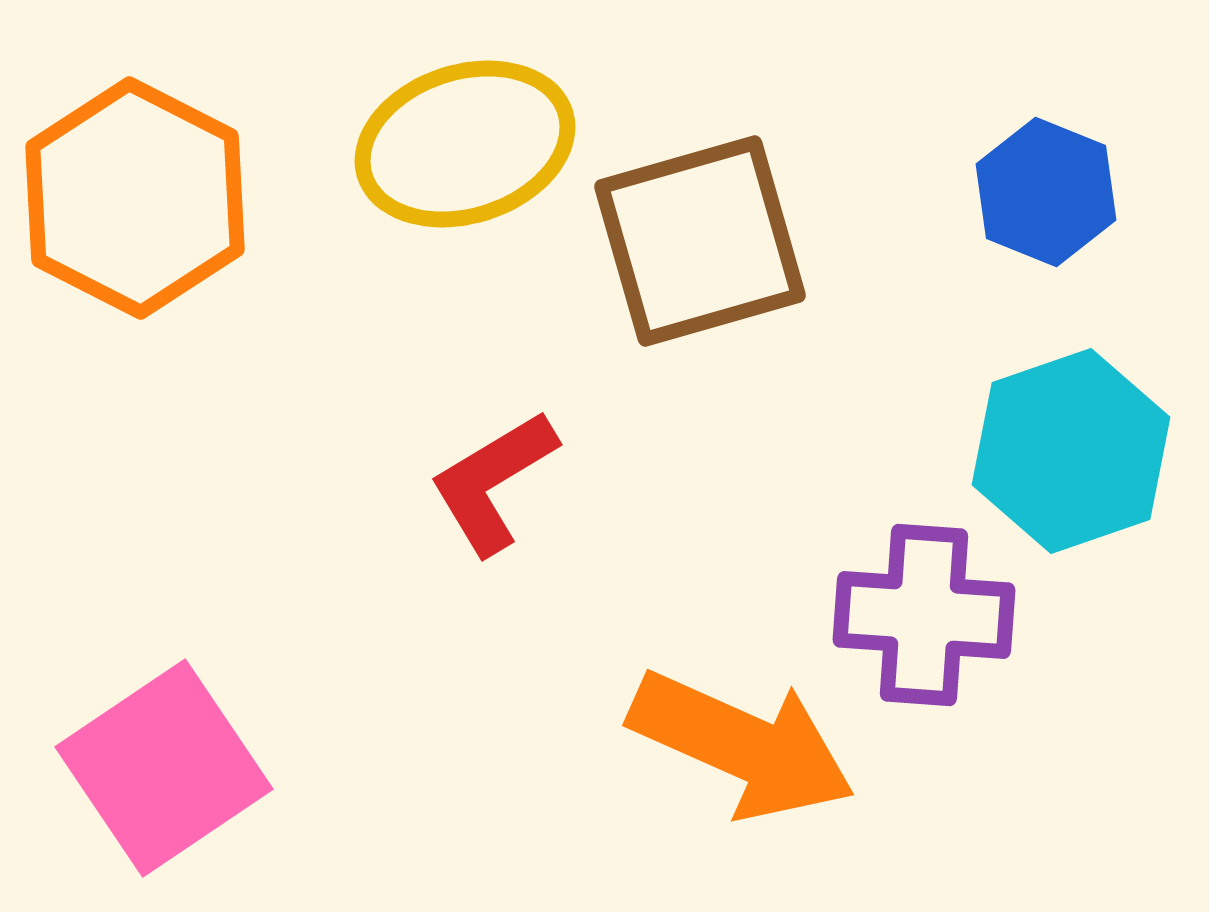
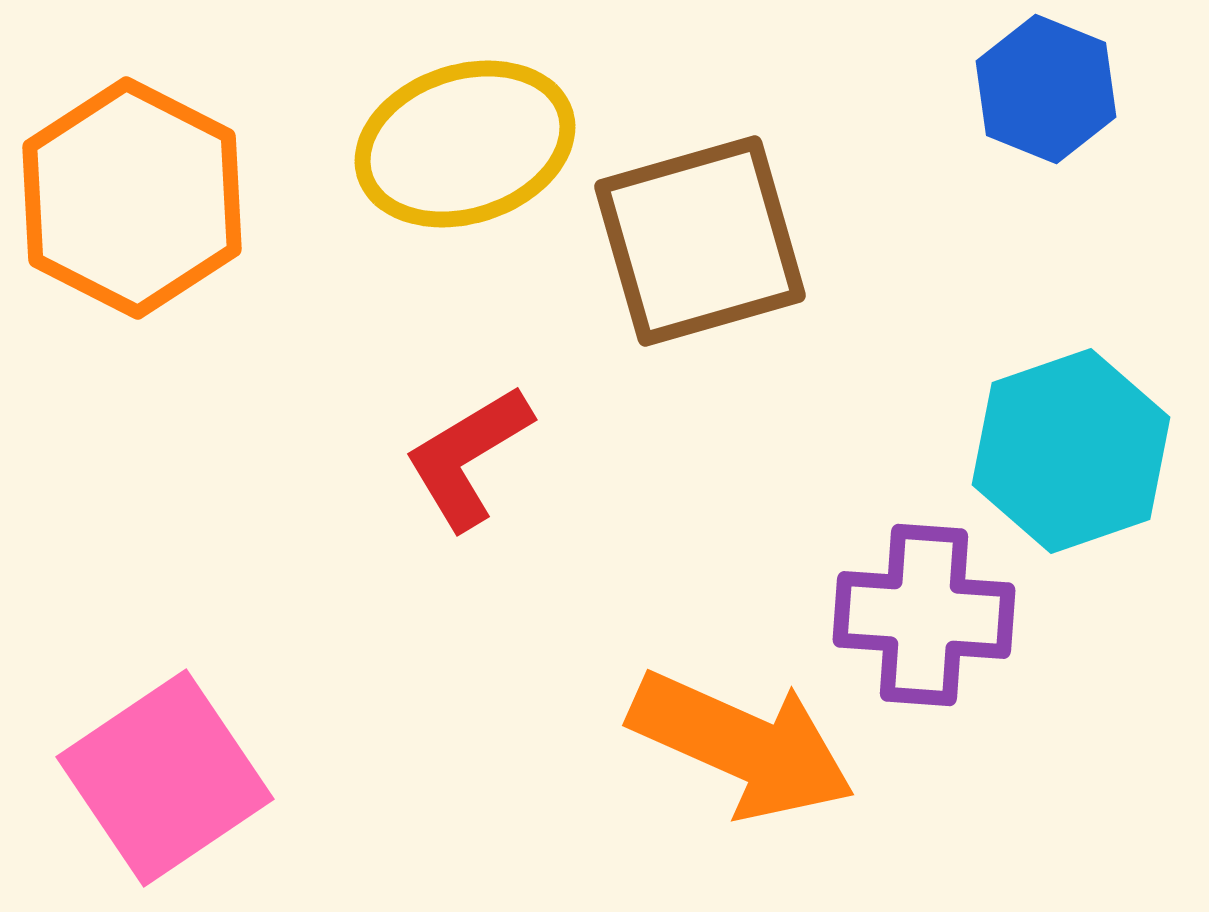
blue hexagon: moved 103 px up
orange hexagon: moved 3 px left
red L-shape: moved 25 px left, 25 px up
pink square: moved 1 px right, 10 px down
